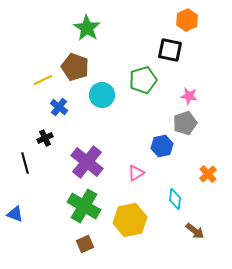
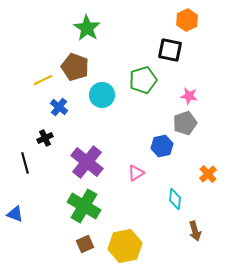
yellow hexagon: moved 5 px left, 26 px down
brown arrow: rotated 36 degrees clockwise
